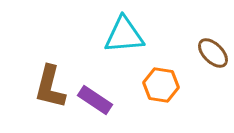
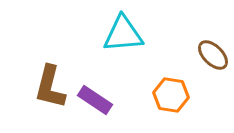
cyan triangle: moved 1 px left, 1 px up
brown ellipse: moved 2 px down
orange hexagon: moved 10 px right, 10 px down
